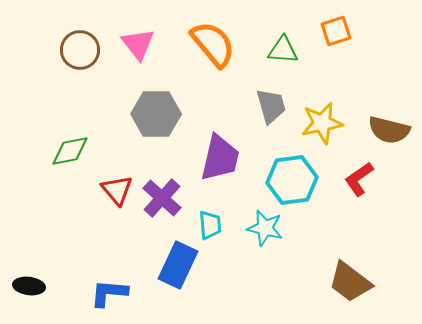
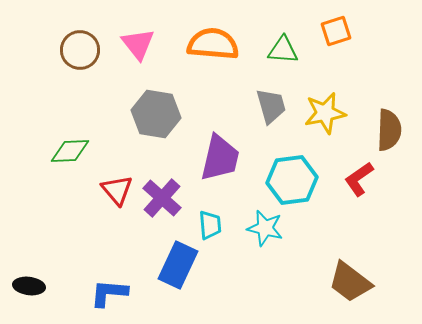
orange semicircle: rotated 45 degrees counterclockwise
gray hexagon: rotated 9 degrees clockwise
yellow star: moved 3 px right, 10 px up
brown semicircle: rotated 102 degrees counterclockwise
green diamond: rotated 9 degrees clockwise
